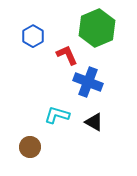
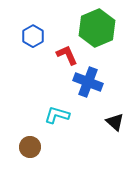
black triangle: moved 21 px right; rotated 12 degrees clockwise
